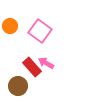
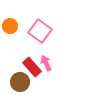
pink arrow: rotated 35 degrees clockwise
brown circle: moved 2 px right, 4 px up
